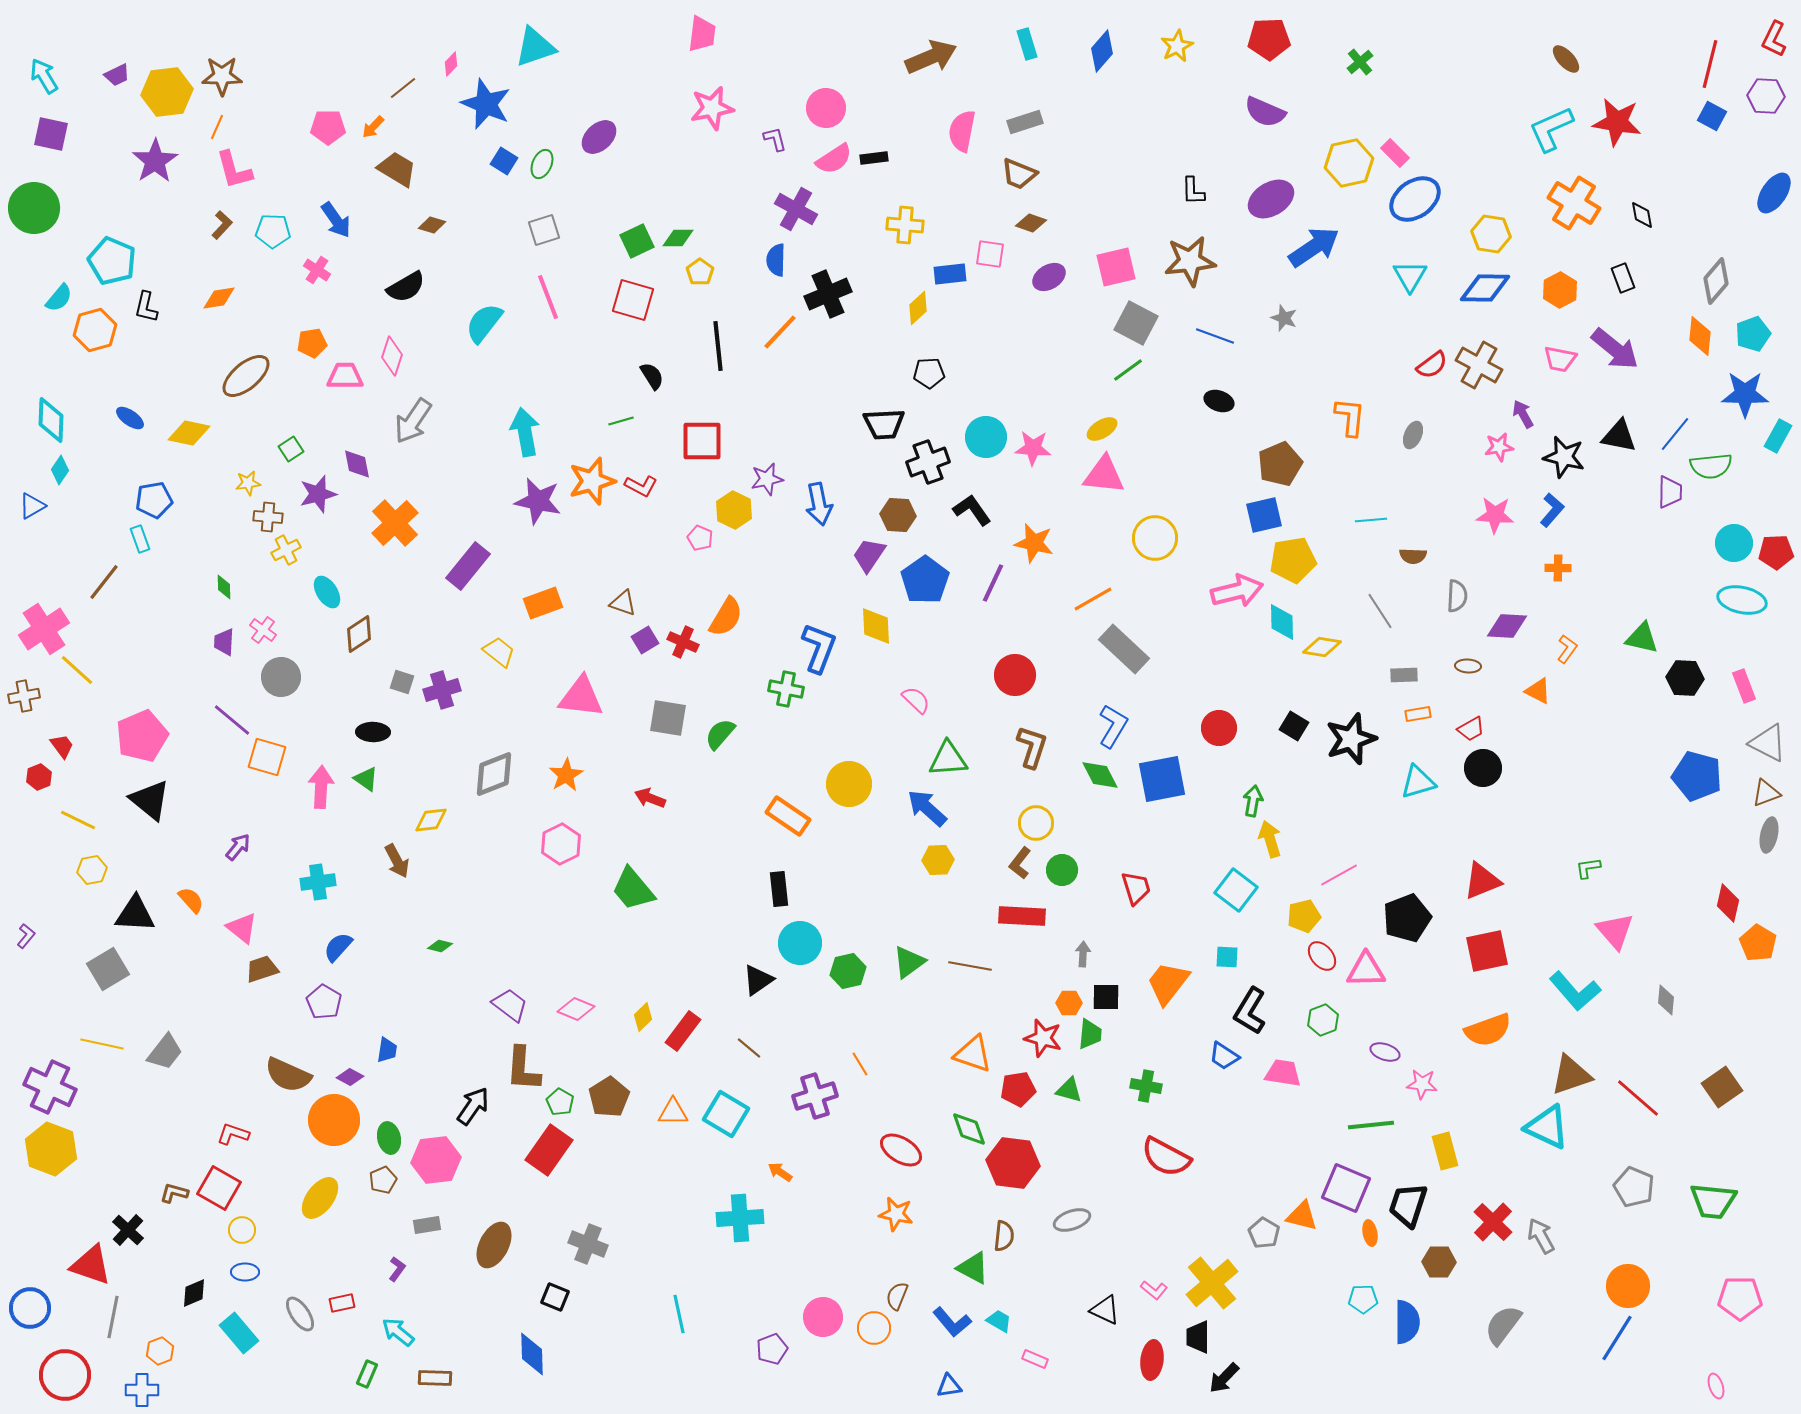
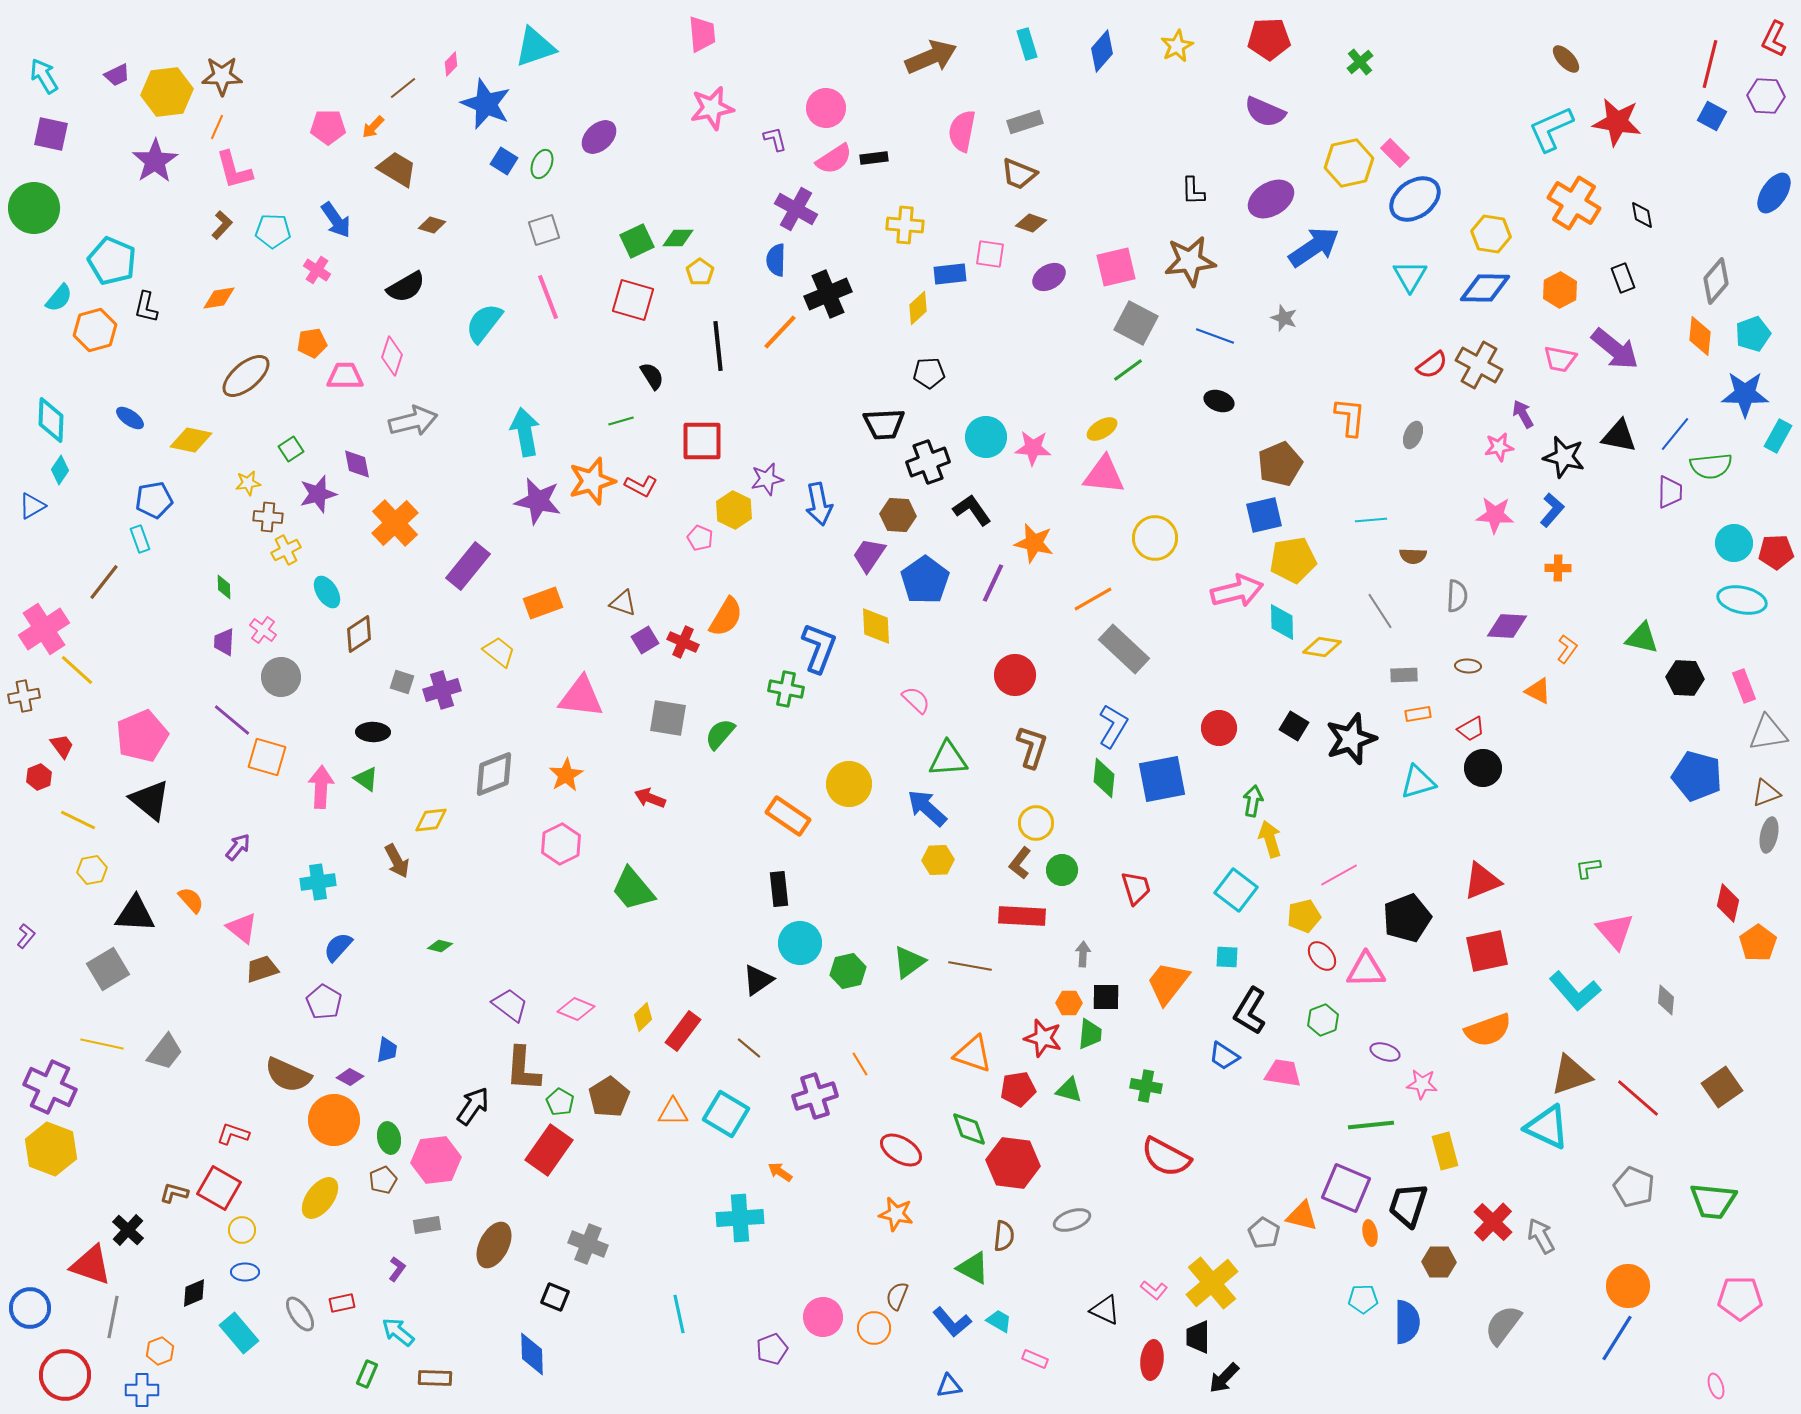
pink trapezoid at (702, 34): rotated 12 degrees counterclockwise
gray arrow at (413, 421): rotated 138 degrees counterclockwise
yellow diamond at (189, 433): moved 2 px right, 7 px down
gray triangle at (1768, 743): moved 10 px up; rotated 36 degrees counterclockwise
green diamond at (1100, 775): moved 4 px right, 3 px down; rotated 33 degrees clockwise
orange pentagon at (1758, 943): rotated 6 degrees clockwise
